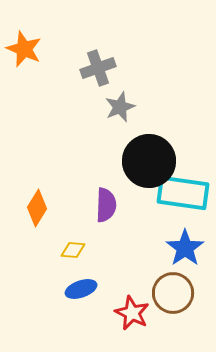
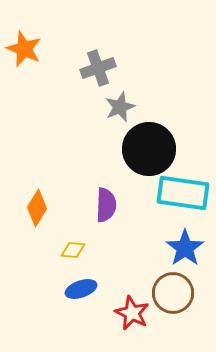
black circle: moved 12 px up
